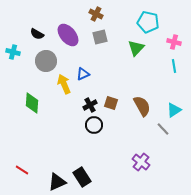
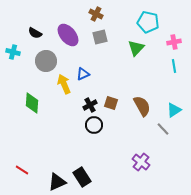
black semicircle: moved 2 px left, 1 px up
pink cross: rotated 24 degrees counterclockwise
